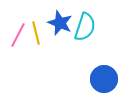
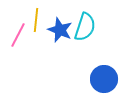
blue star: moved 7 px down
yellow line: moved 13 px up; rotated 20 degrees clockwise
